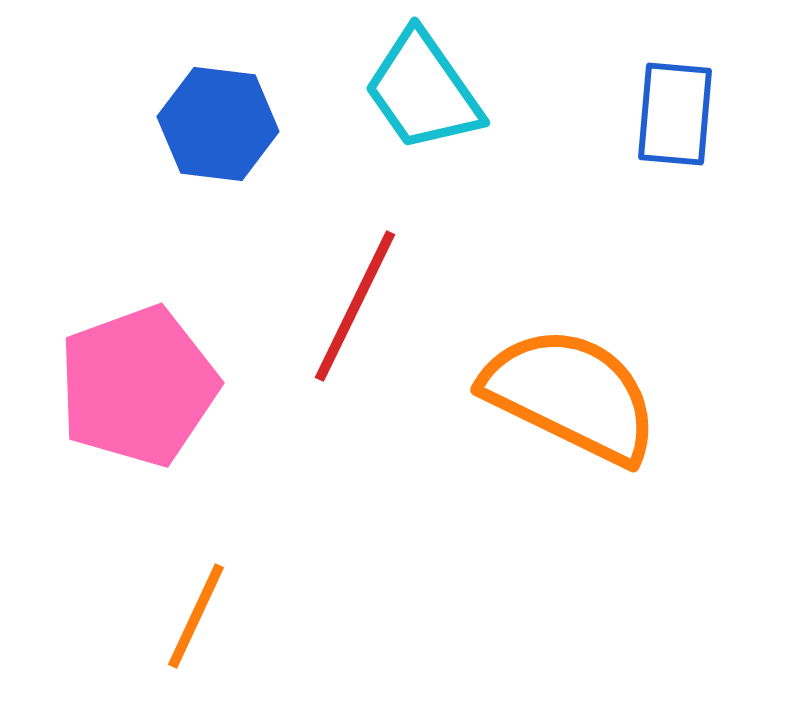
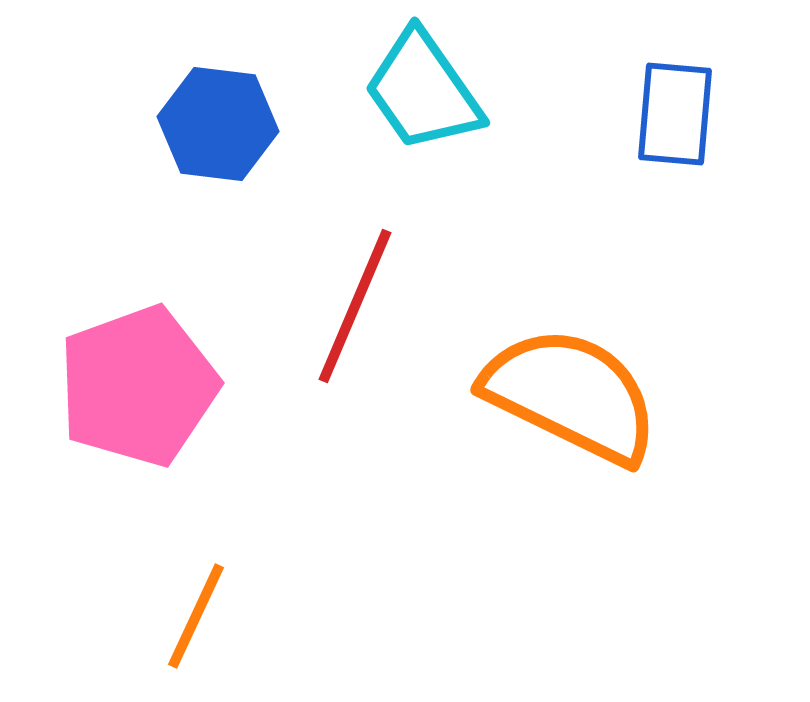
red line: rotated 3 degrees counterclockwise
